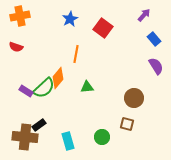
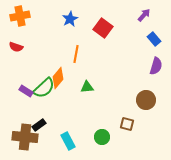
purple semicircle: rotated 48 degrees clockwise
brown circle: moved 12 px right, 2 px down
cyan rectangle: rotated 12 degrees counterclockwise
